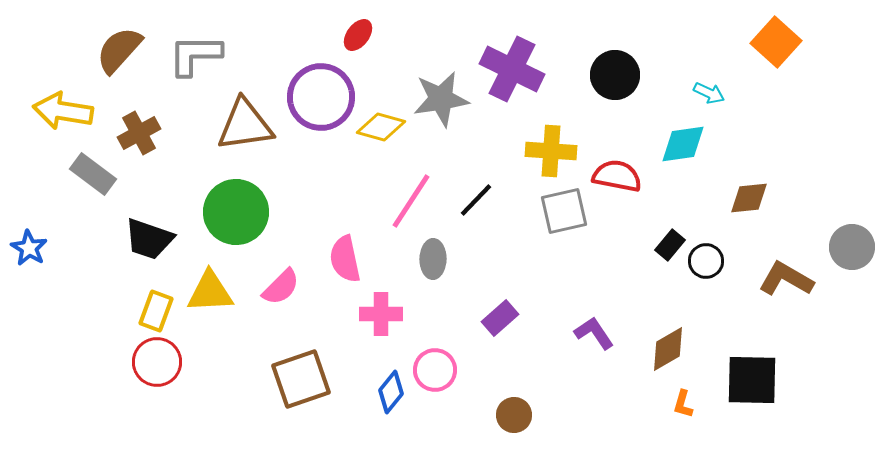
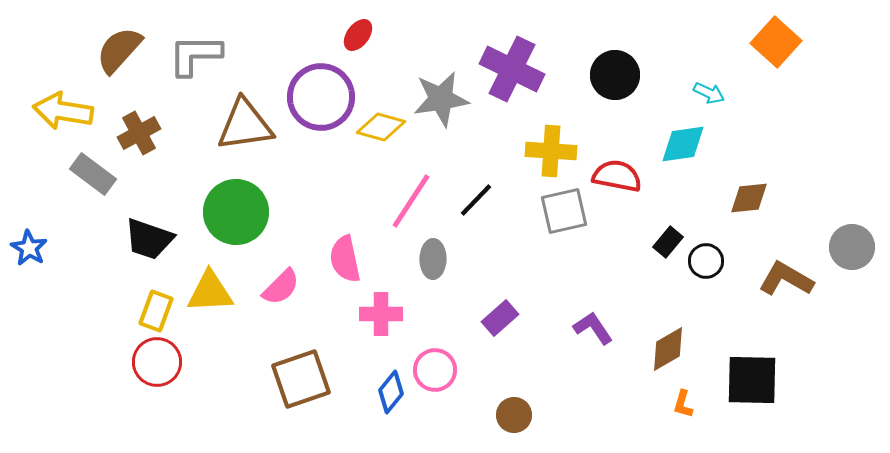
black rectangle at (670, 245): moved 2 px left, 3 px up
purple L-shape at (594, 333): moved 1 px left, 5 px up
